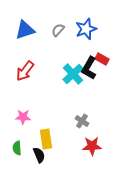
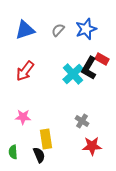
green semicircle: moved 4 px left, 4 px down
